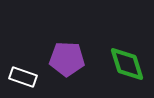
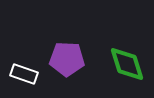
white rectangle: moved 1 px right, 3 px up
